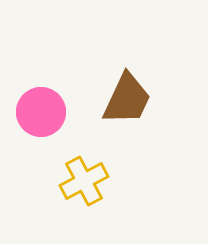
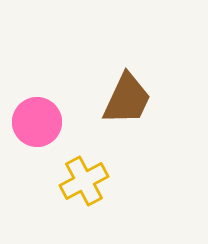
pink circle: moved 4 px left, 10 px down
